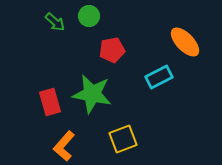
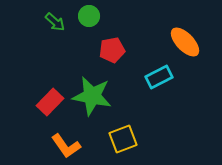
green star: moved 2 px down
red rectangle: rotated 60 degrees clockwise
orange L-shape: moved 2 px right; rotated 76 degrees counterclockwise
